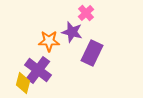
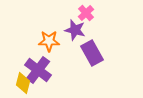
purple star: moved 3 px right, 2 px up
purple rectangle: rotated 55 degrees counterclockwise
